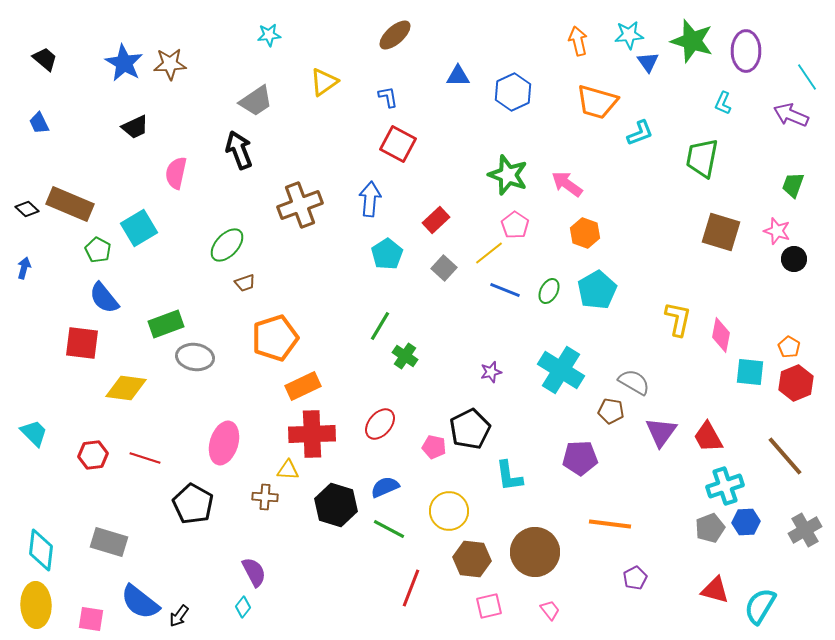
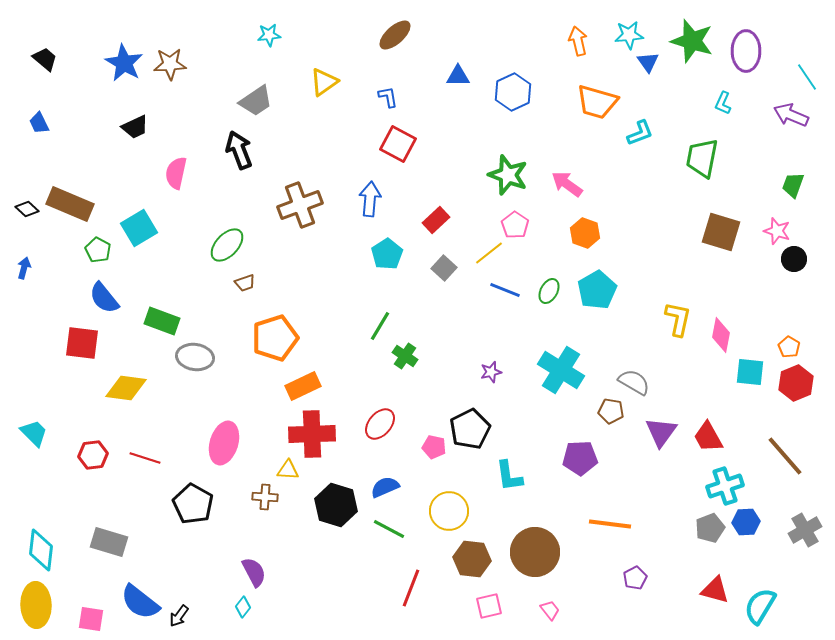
green rectangle at (166, 324): moved 4 px left, 3 px up; rotated 40 degrees clockwise
